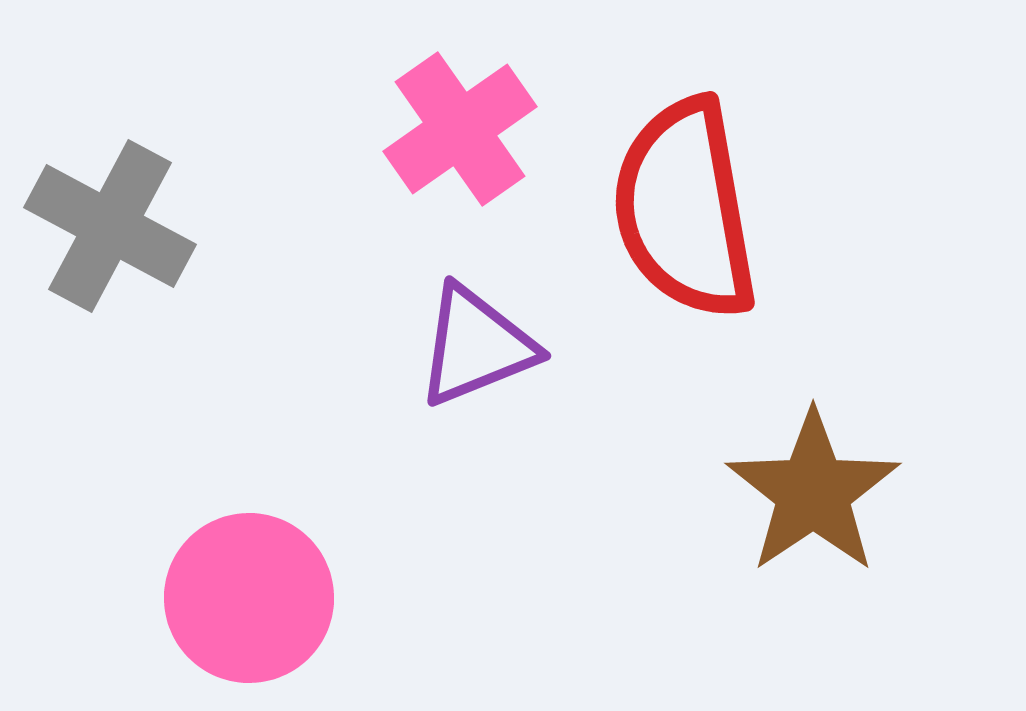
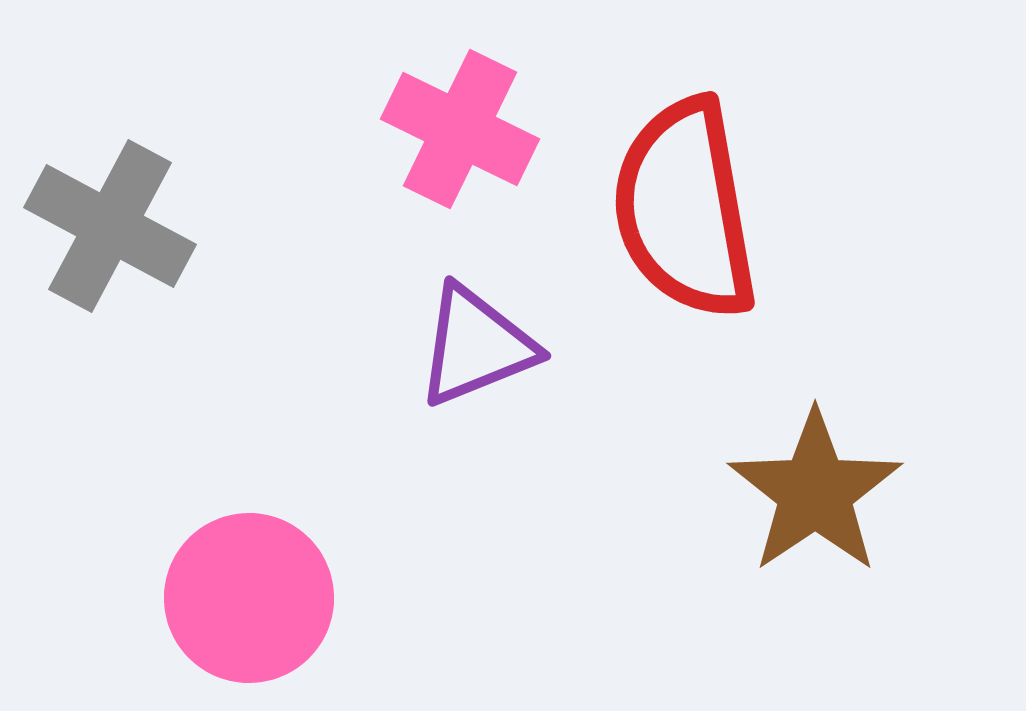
pink cross: rotated 29 degrees counterclockwise
brown star: moved 2 px right
